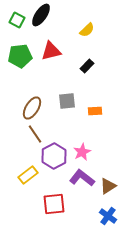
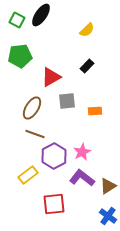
red triangle: moved 26 px down; rotated 15 degrees counterclockwise
brown line: rotated 36 degrees counterclockwise
